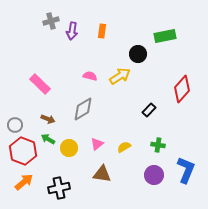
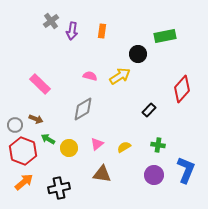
gray cross: rotated 21 degrees counterclockwise
brown arrow: moved 12 px left
